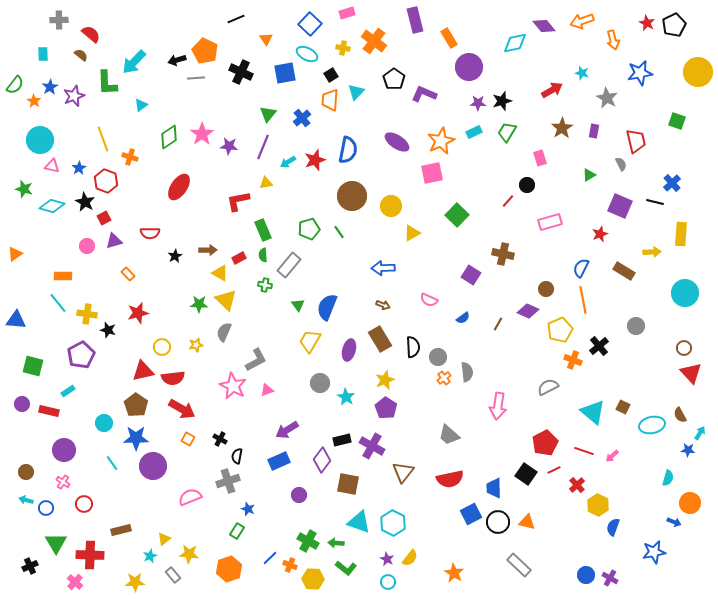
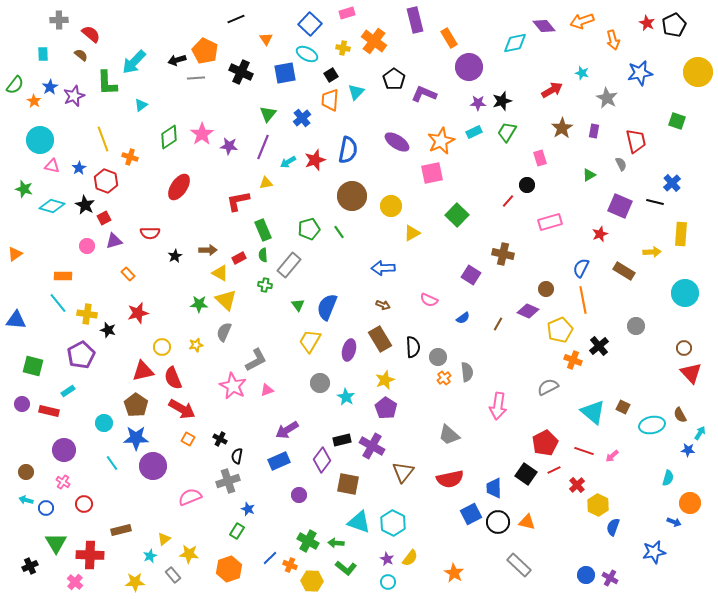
black star at (85, 202): moved 3 px down
red semicircle at (173, 378): rotated 75 degrees clockwise
yellow hexagon at (313, 579): moved 1 px left, 2 px down
